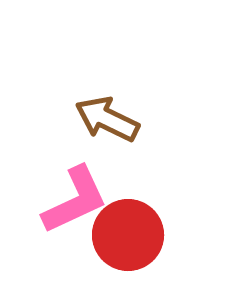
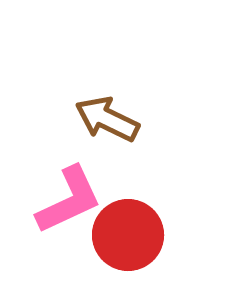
pink L-shape: moved 6 px left
